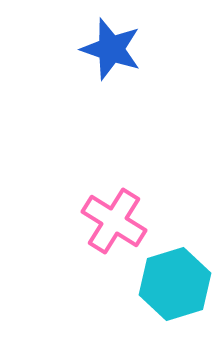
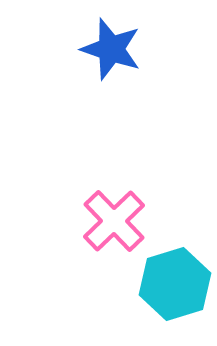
pink cross: rotated 14 degrees clockwise
